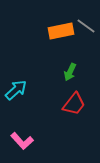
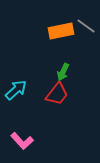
green arrow: moved 7 px left
red trapezoid: moved 17 px left, 10 px up
